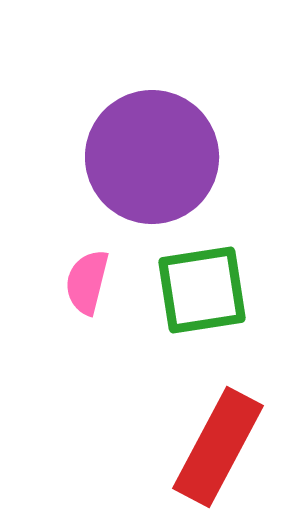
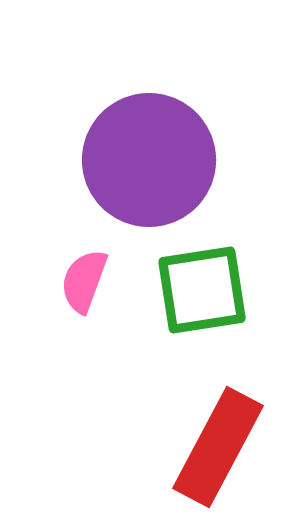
purple circle: moved 3 px left, 3 px down
pink semicircle: moved 3 px left, 1 px up; rotated 6 degrees clockwise
